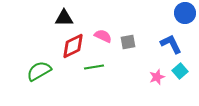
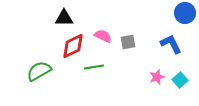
cyan square: moved 9 px down
